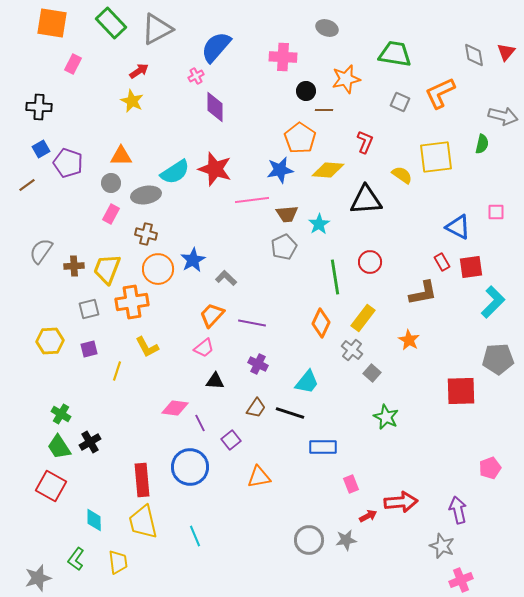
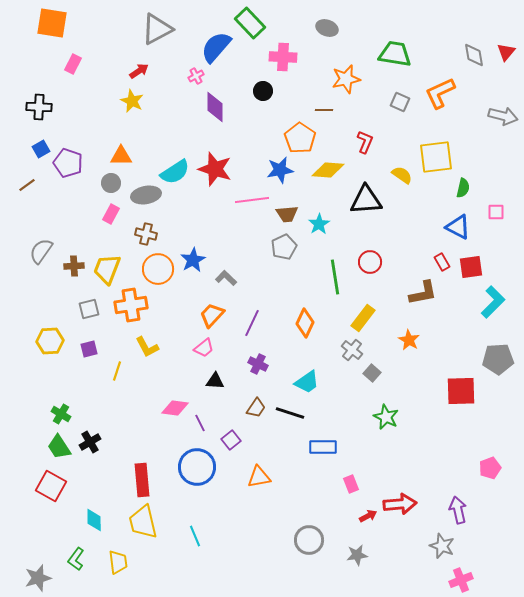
green rectangle at (111, 23): moved 139 px right
black circle at (306, 91): moved 43 px left
green semicircle at (482, 144): moved 19 px left, 44 px down
orange cross at (132, 302): moved 1 px left, 3 px down
purple line at (252, 323): rotated 76 degrees counterclockwise
orange diamond at (321, 323): moved 16 px left
cyan trapezoid at (307, 382): rotated 16 degrees clockwise
blue circle at (190, 467): moved 7 px right
red arrow at (401, 502): moved 1 px left, 2 px down
gray star at (346, 540): moved 11 px right, 15 px down
